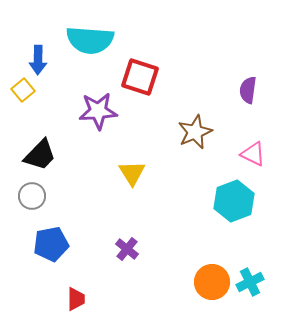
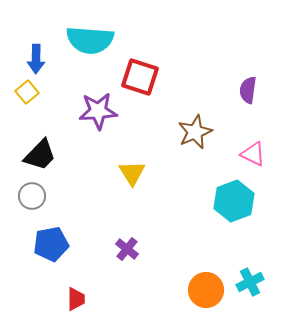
blue arrow: moved 2 px left, 1 px up
yellow square: moved 4 px right, 2 px down
orange circle: moved 6 px left, 8 px down
